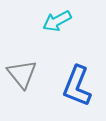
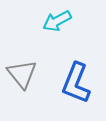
blue L-shape: moved 1 px left, 3 px up
